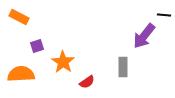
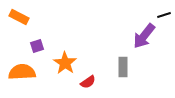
black line: rotated 24 degrees counterclockwise
orange star: moved 2 px right, 1 px down
orange semicircle: moved 1 px right, 2 px up
red semicircle: moved 1 px right
